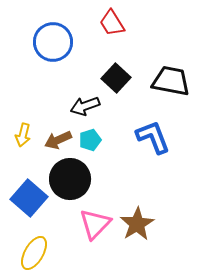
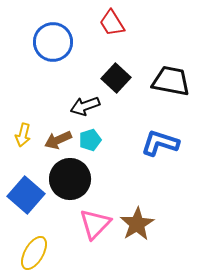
blue L-shape: moved 7 px right, 6 px down; rotated 51 degrees counterclockwise
blue square: moved 3 px left, 3 px up
